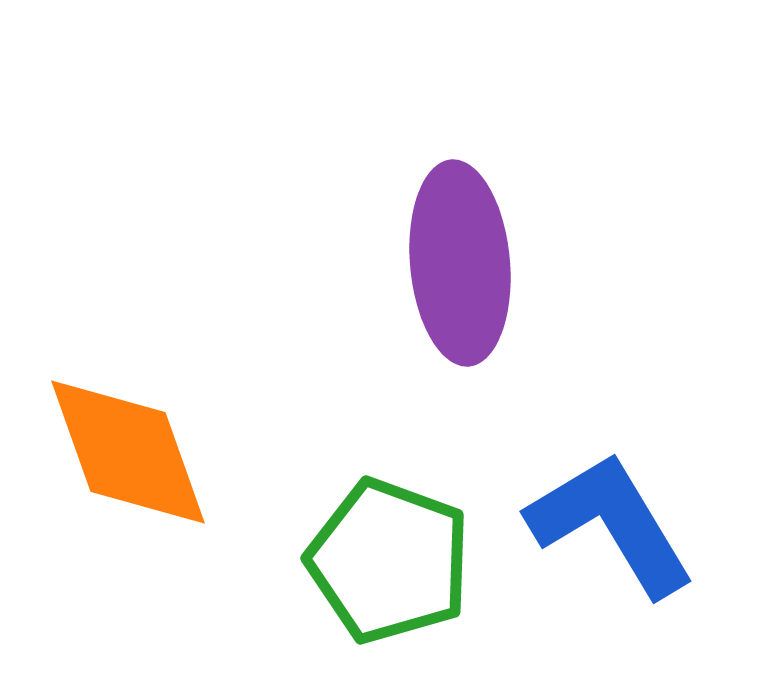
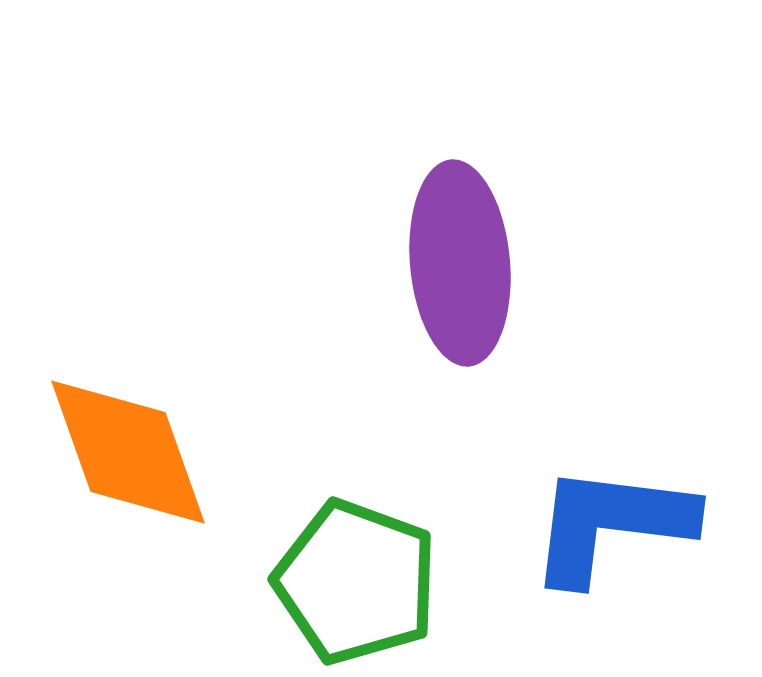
blue L-shape: rotated 52 degrees counterclockwise
green pentagon: moved 33 px left, 21 px down
